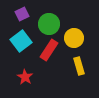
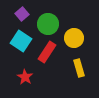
purple square: rotated 16 degrees counterclockwise
green circle: moved 1 px left
cyan square: rotated 20 degrees counterclockwise
red rectangle: moved 2 px left, 2 px down
yellow rectangle: moved 2 px down
